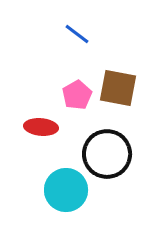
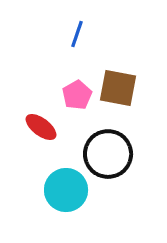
blue line: rotated 72 degrees clockwise
red ellipse: rotated 32 degrees clockwise
black circle: moved 1 px right
